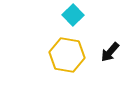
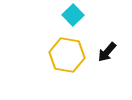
black arrow: moved 3 px left
